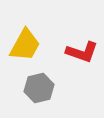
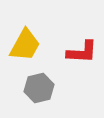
red L-shape: rotated 16 degrees counterclockwise
